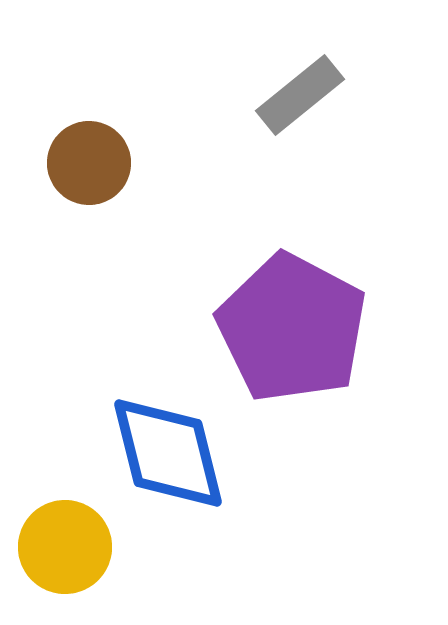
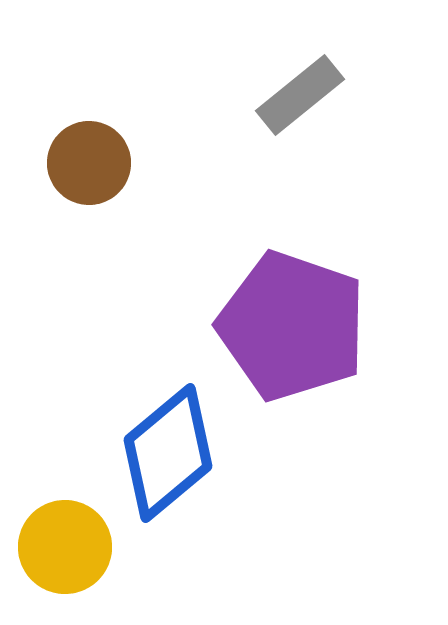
purple pentagon: moved 2 px up; rotated 9 degrees counterclockwise
blue diamond: rotated 64 degrees clockwise
